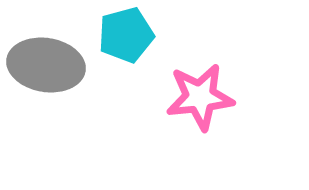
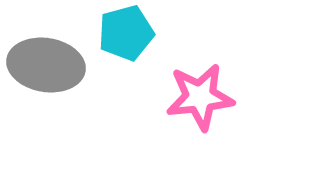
cyan pentagon: moved 2 px up
